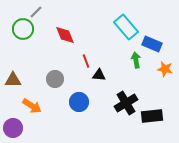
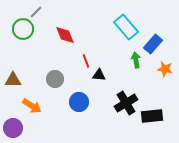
blue rectangle: moved 1 px right; rotated 72 degrees counterclockwise
